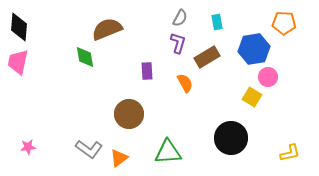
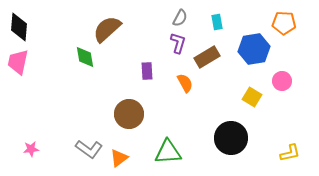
brown semicircle: rotated 20 degrees counterclockwise
pink circle: moved 14 px right, 4 px down
pink star: moved 3 px right, 2 px down
